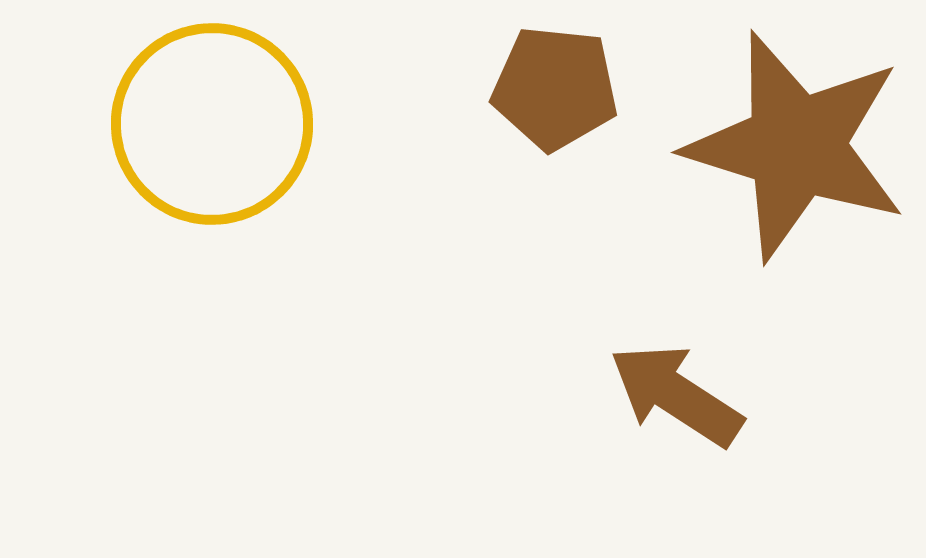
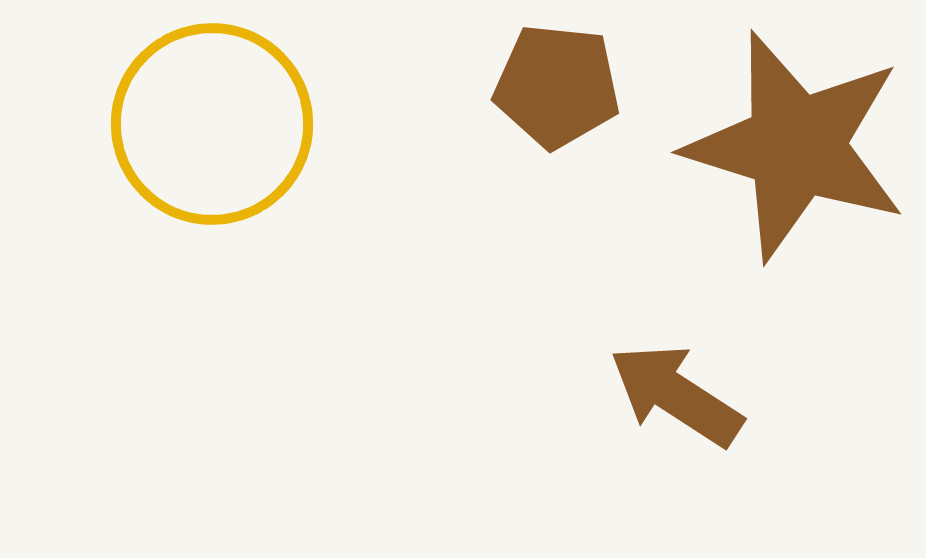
brown pentagon: moved 2 px right, 2 px up
